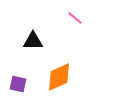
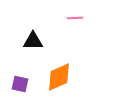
pink line: rotated 42 degrees counterclockwise
purple square: moved 2 px right
